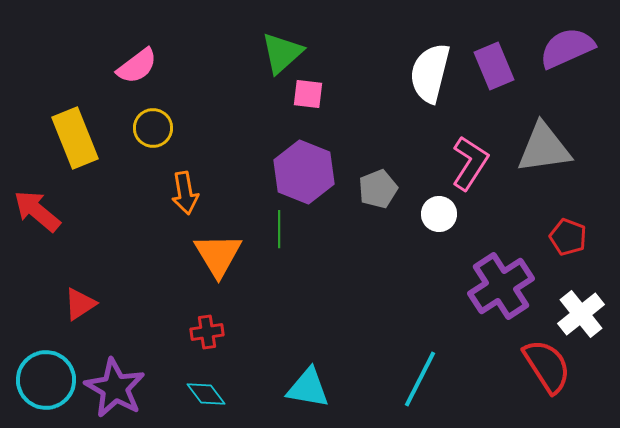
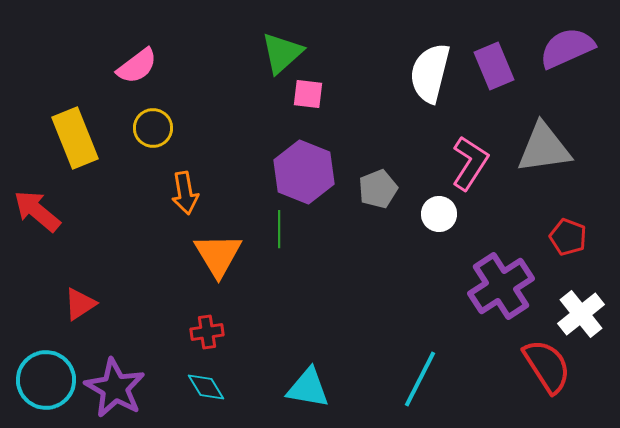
cyan diamond: moved 7 px up; rotated 6 degrees clockwise
